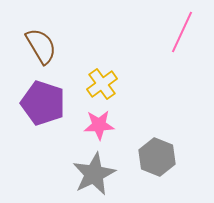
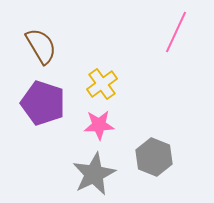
pink line: moved 6 px left
gray hexagon: moved 3 px left
